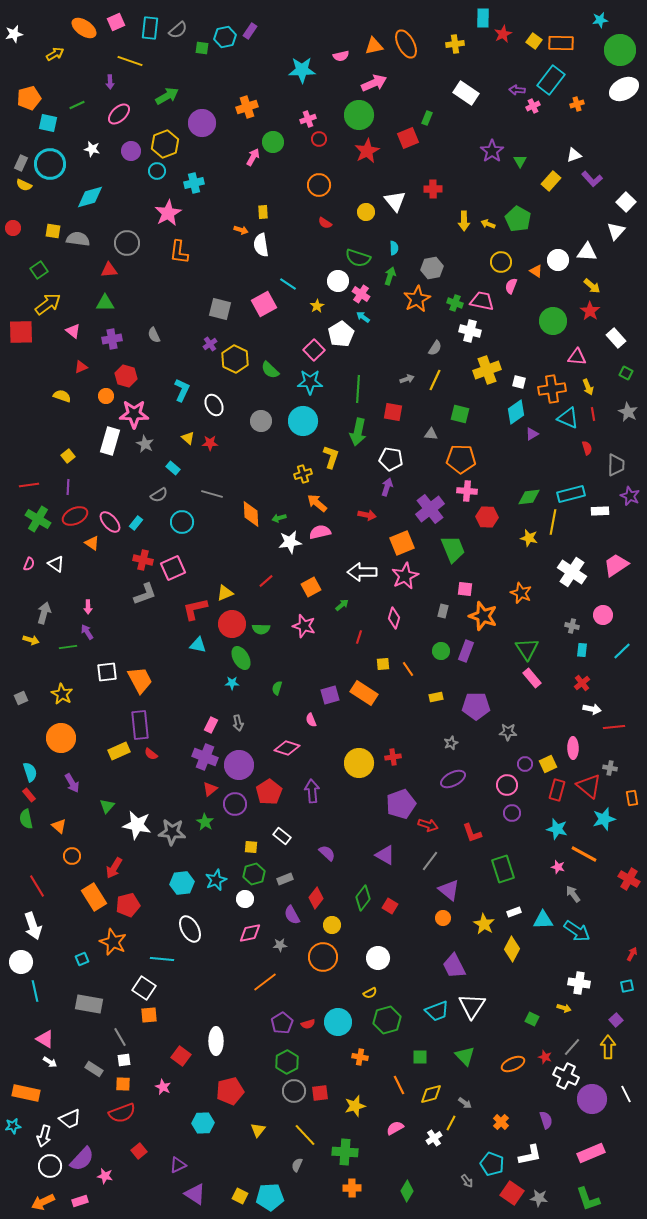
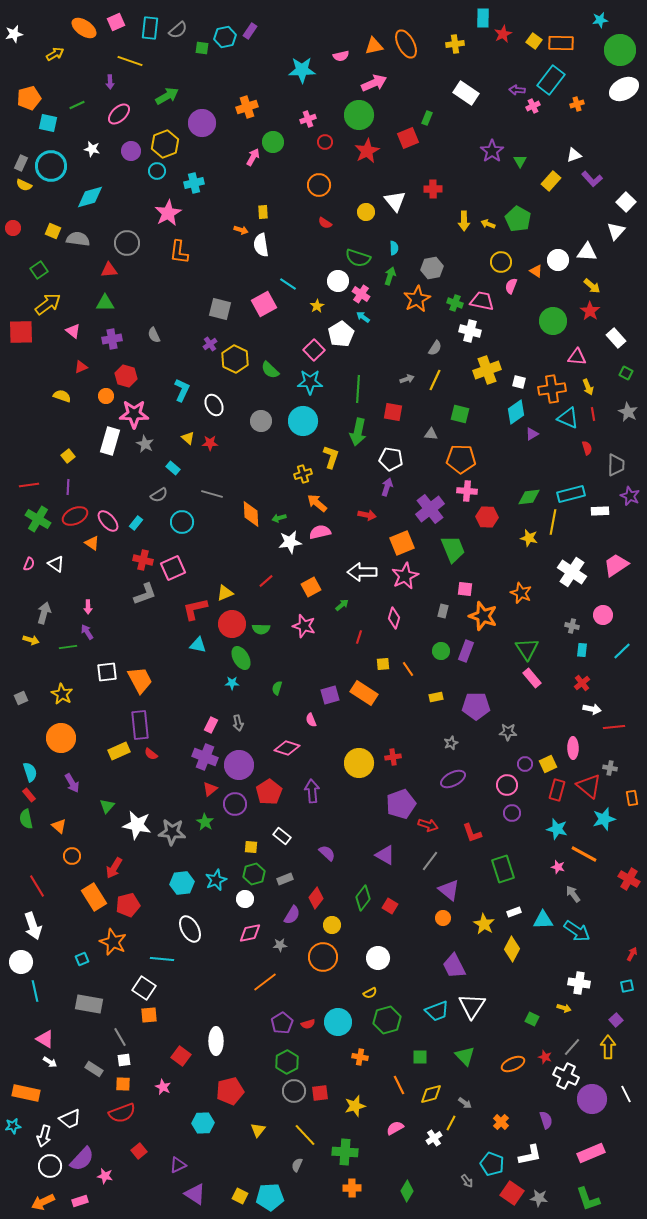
red circle at (319, 139): moved 6 px right, 3 px down
cyan circle at (50, 164): moved 1 px right, 2 px down
yellow square at (53, 231): rotated 14 degrees clockwise
pink ellipse at (110, 522): moved 2 px left, 1 px up
purple semicircle at (292, 915): rotated 120 degrees counterclockwise
